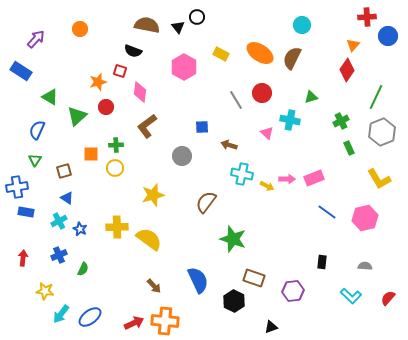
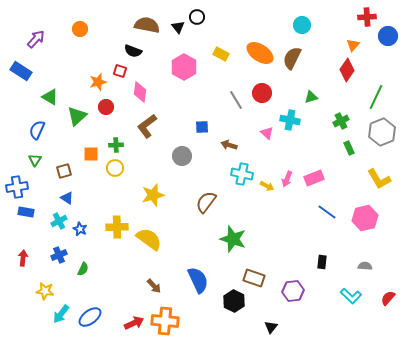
pink arrow at (287, 179): rotated 112 degrees clockwise
black triangle at (271, 327): rotated 32 degrees counterclockwise
